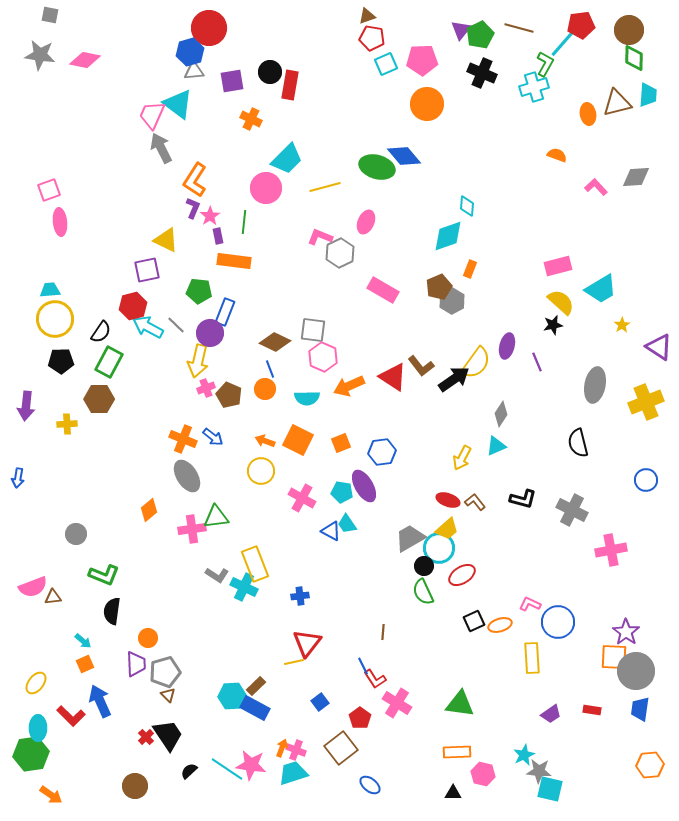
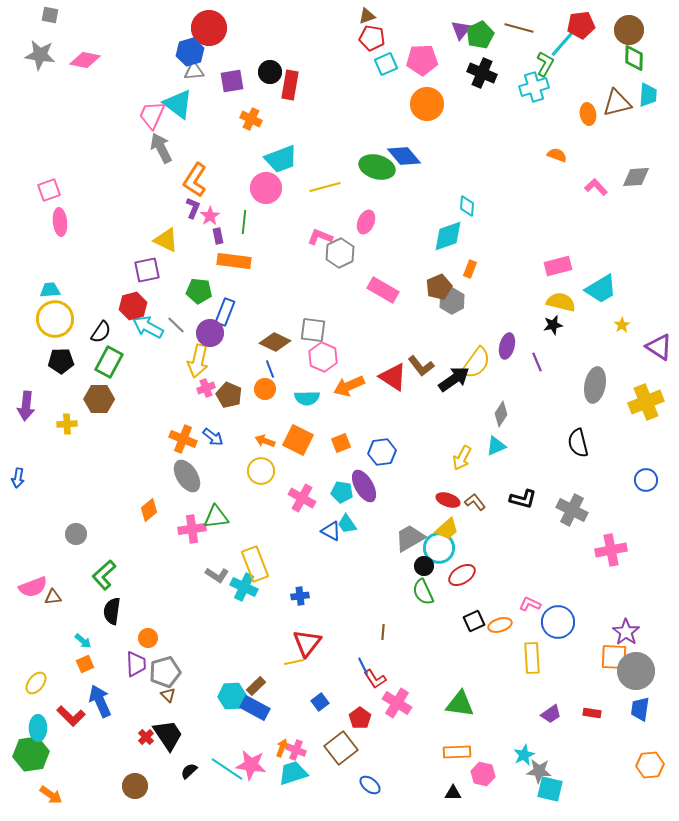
cyan trapezoid at (287, 159): moved 6 px left; rotated 24 degrees clockwise
yellow semicircle at (561, 302): rotated 28 degrees counterclockwise
green L-shape at (104, 575): rotated 116 degrees clockwise
red rectangle at (592, 710): moved 3 px down
